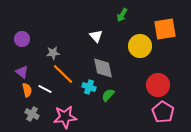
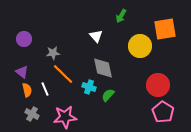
green arrow: moved 1 px left, 1 px down
purple circle: moved 2 px right
white line: rotated 40 degrees clockwise
